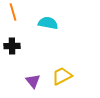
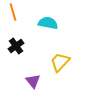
black cross: moved 4 px right; rotated 35 degrees counterclockwise
yellow trapezoid: moved 2 px left, 14 px up; rotated 20 degrees counterclockwise
